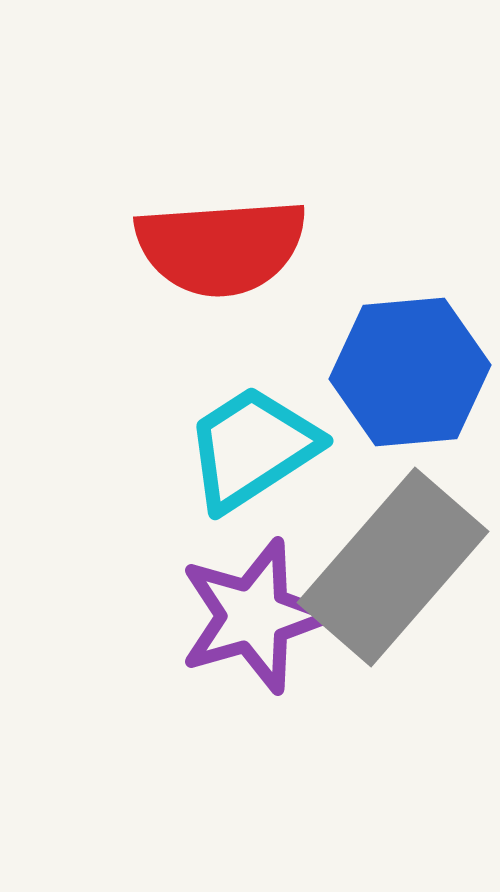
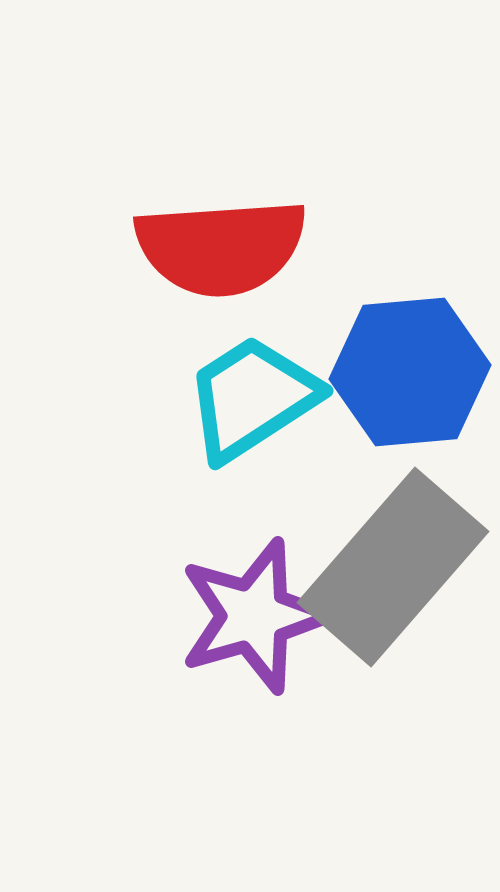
cyan trapezoid: moved 50 px up
